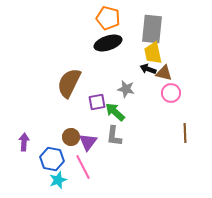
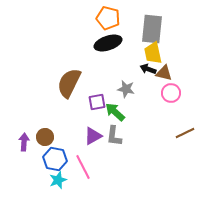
brown line: rotated 66 degrees clockwise
brown circle: moved 26 px left
purple triangle: moved 5 px right, 6 px up; rotated 24 degrees clockwise
blue hexagon: moved 3 px right
